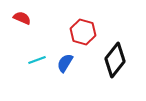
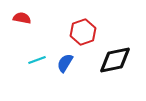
red semicircle: rotated 12 degrees counterclockwise
red hexagon: rotated 25 degrees clockwise
black diamond: rotated 40 degrees clockwise
